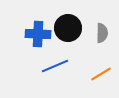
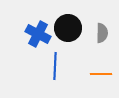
blue cross: rotated 25 degrees clockwise
blue line: rotated 64 degrees counterclockwise
orange line: rotated 30 degrees clockwise
